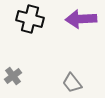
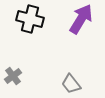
purple arrow: rotated 124 degrees clockwise
gray trapezoid: moved 1 px left, 1 px down
